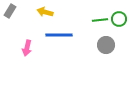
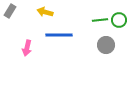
green circle: moved 1 px down
